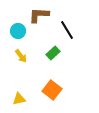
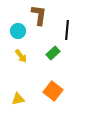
brown L-shape: rotated 95 degrees clockwise
black line: rotated 36 degrees clockwise
orange square: moved 1 px right, 1 px down
yellow triangle: moved 1 px left
